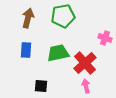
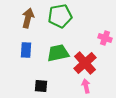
green pentagon: moved 3 px left
